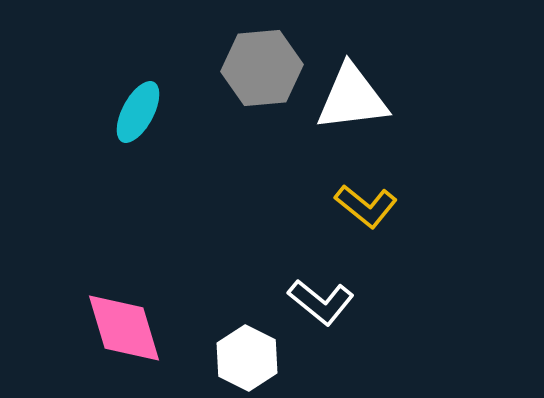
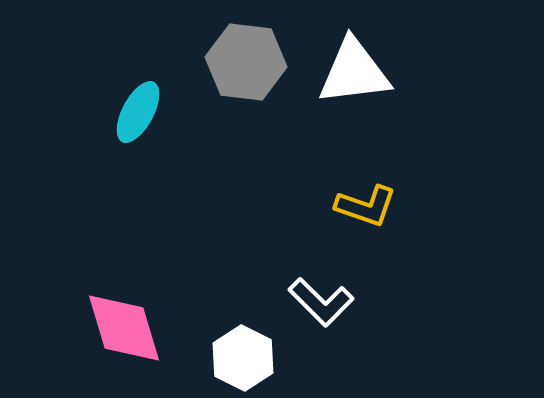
gray hexagon: moved 16 px left, 6 px up; rotated 12 degrees clockwise
white triangle: moved 2 px right, 26 px up
yellow L-shape: rotated 20 degrees counterclockwise
white L-shape: rotated 6 degrees clockwise
white hexagon: moved 4 px left
